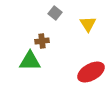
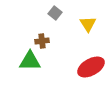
red ellipse: moved 5 px up
